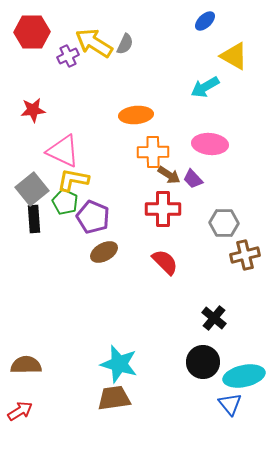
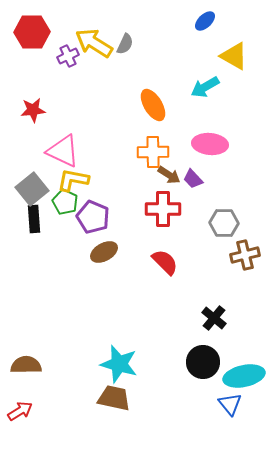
orange ellipse: moved 17 px right, 10 px up; rotated 64 degrees clockwise
brown trapezoid: rotated 20 degrees clockwise
